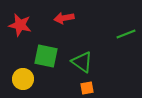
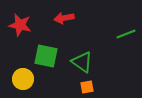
orange square: moved 1 px up
